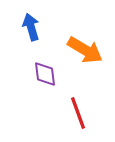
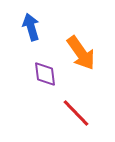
orange arrow: moved 4 px left, 3 px down; rotated 24 degrees clockwise
red line: moved 2 px left; rotated 24 degrees counterclockwise
